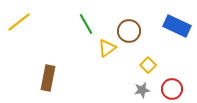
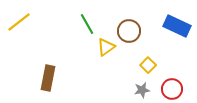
green line: moved 1 px right
yellow triangle: moved 1 px left, 1 px up
